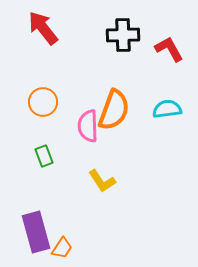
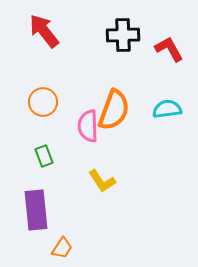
red arrow: moved 1 px right, 3 px down
purple rectangle: moved 22 px up; rotated 9 degrees clockwise
